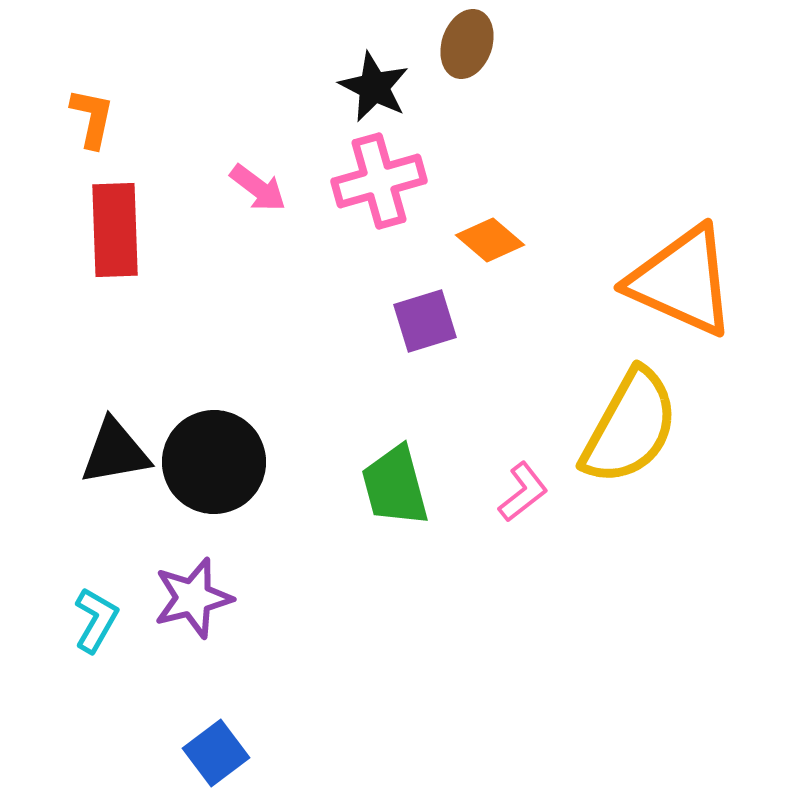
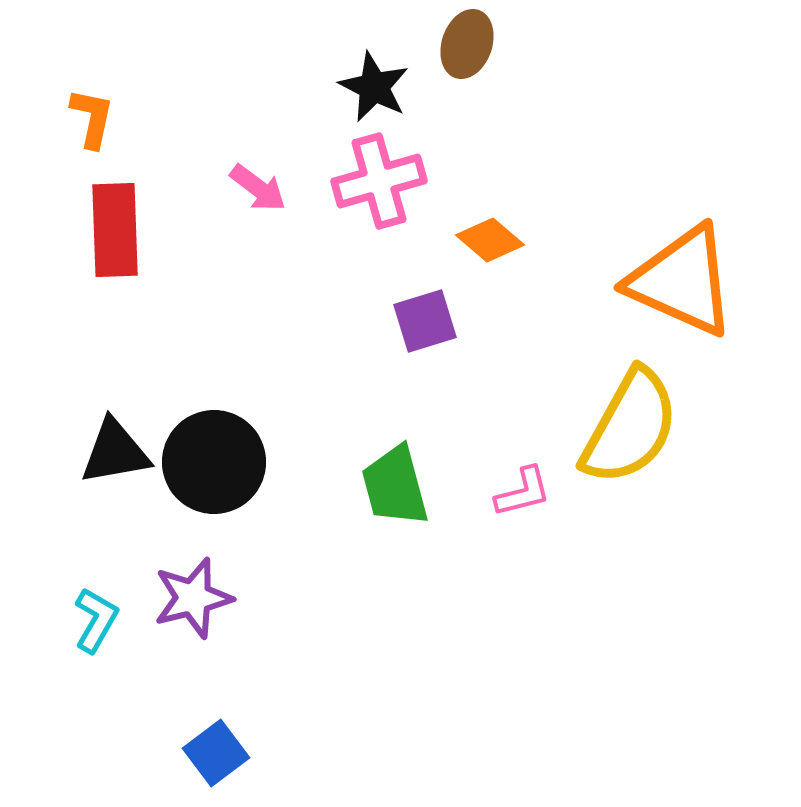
pink L-shape: rotated 24 degrees clockwise
